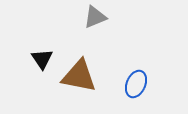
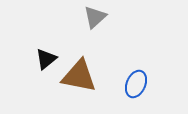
gray triangle: rotated 20 degrees counterclockwise
black triangle: moved 4 px right; rotated 25 degrees clockwise
